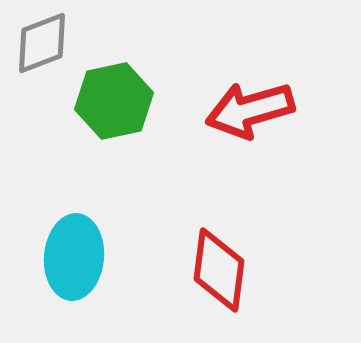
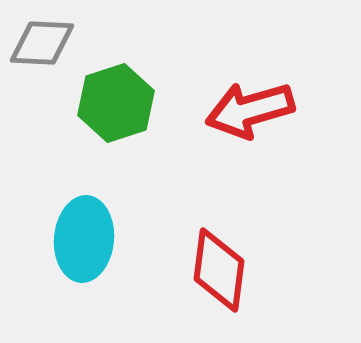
gray diamond: rotated 24 degrees clockwise
green hexagon: moved 2 px right, 2 px down; rotated 6 degrees counterclockwise
cyan ellipse: moved 10 px right, 18 px up
